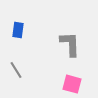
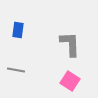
gray line: rotated 48 degrees counterclockwise
pink square: moved 2 px left, 3 px up; rotated 18 degrees clockwise
